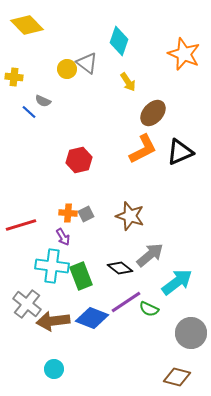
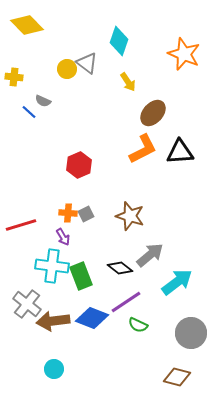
black triangle: rotated 20 degrees clockwise
red hexagon: moved 5 px down; rotated 10 degrees counterclockwise
green semicircle: moved 11 px left, 16 px down
